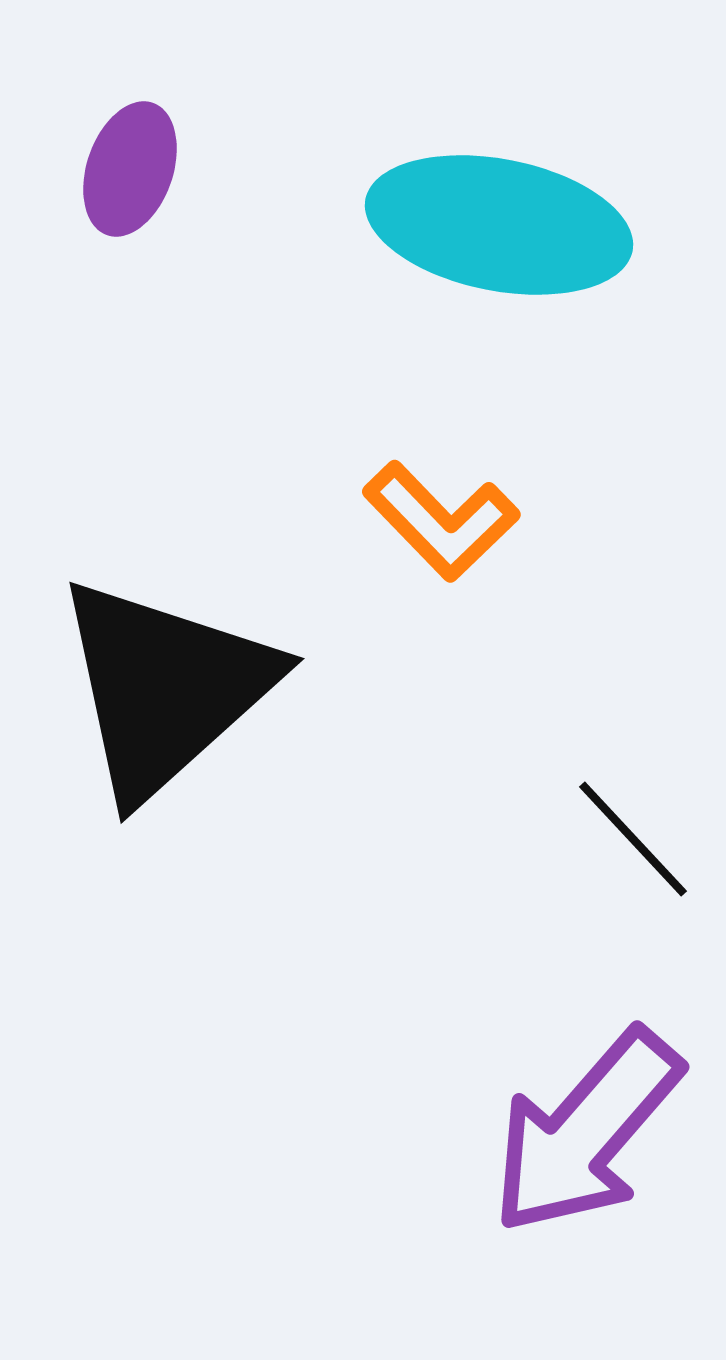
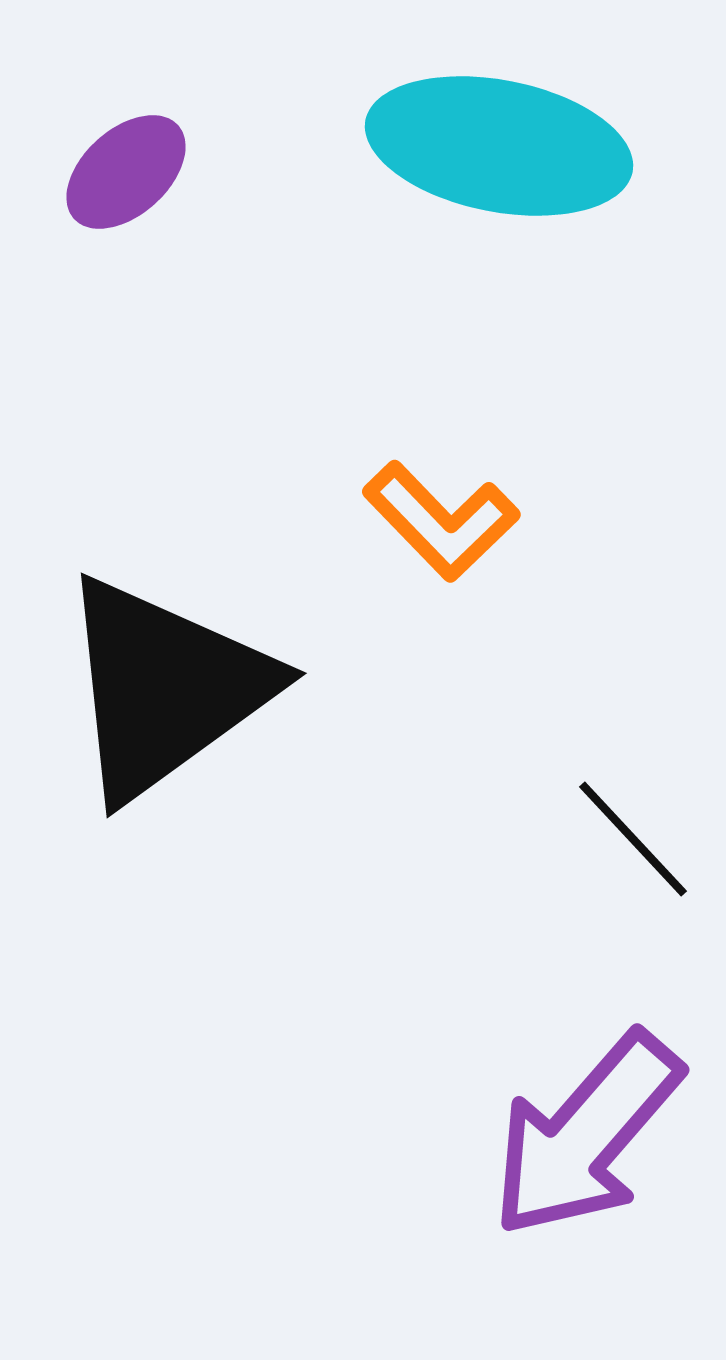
purple ellipse: moved 4 px left, 3 px down; rotated 29 degrees clockwise
cyan ellipse: moved 79 px up
black triangle: rotated 6 degrees clockwise
purple arrow: moved 3 px down
